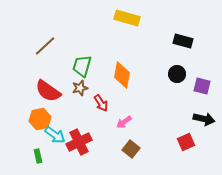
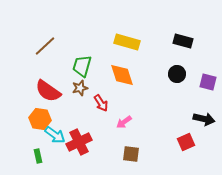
yellow rectangle: moved 24 px down
orange diamond: rotated 28 degrees counterclockwise
purple square: moved 6 px right, 4 px up
orange hexagon: rotated 20 degrees clockwise
brown square: moved 5 px down; rotated 30 degrees counterclockwise
